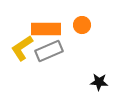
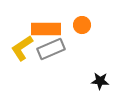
gray rectangle: moved 2 px right, 2 px up
black star: moved 1 px right, 1 px up
